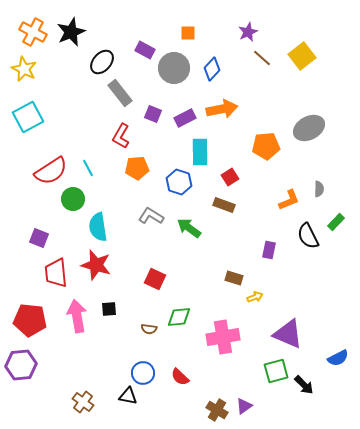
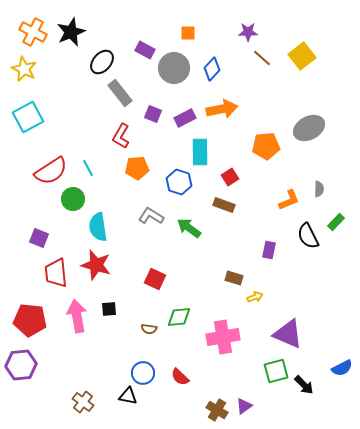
purple star at (248, 32): rotated 24 degrees clockwise
blue semicircle at (338, 358): moved 4 px right, 10 px down
